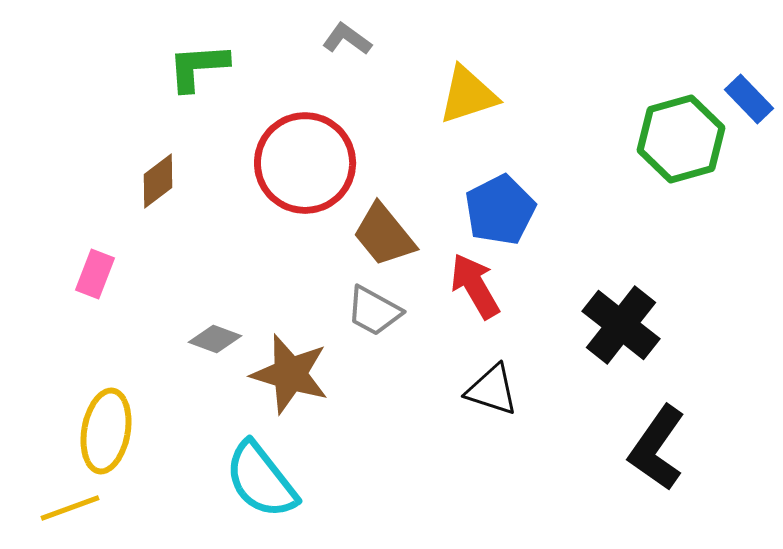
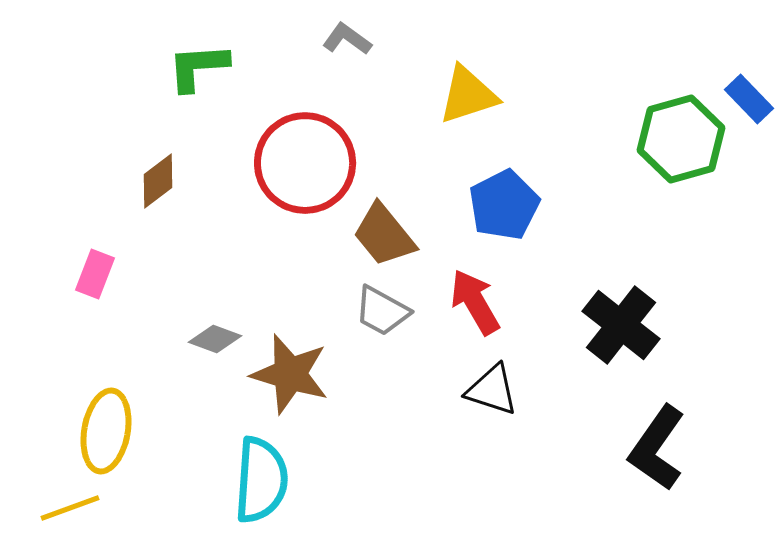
blue pentagon: moved 4 px right, 5 px up
red arrow: moved 16 px down
gray trapezoid: moved 8 px right
cyan semicircle: rotated 138 degrees counterclockwise
